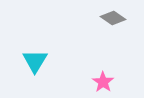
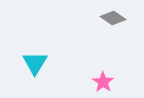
cyan triangle: moved 2 px down
